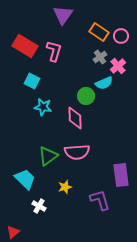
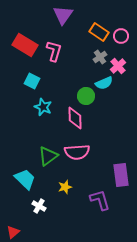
red rectangle: moved 1 px up
cyan star: rotated 12 degrees clockwise
